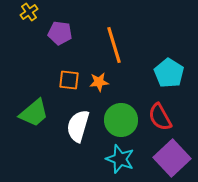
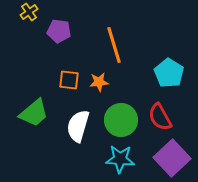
purple pentagon: moved 1 px left, 2 px up
cyan star: rotated 16 degrees counterclockwise
